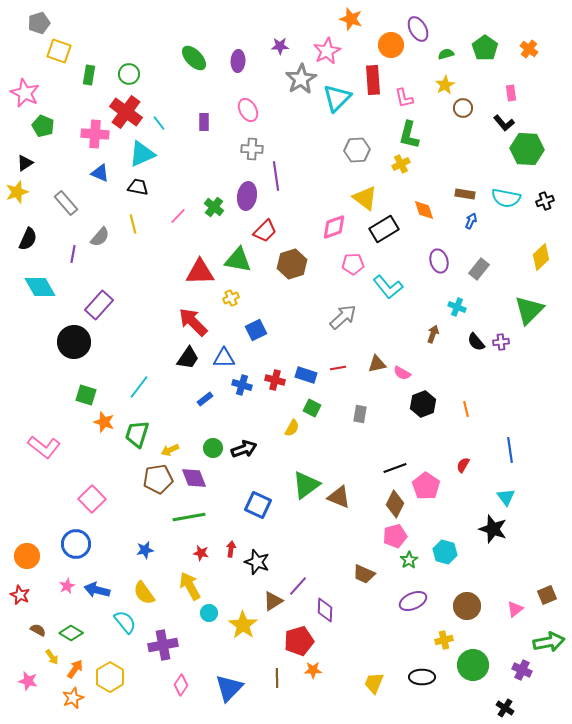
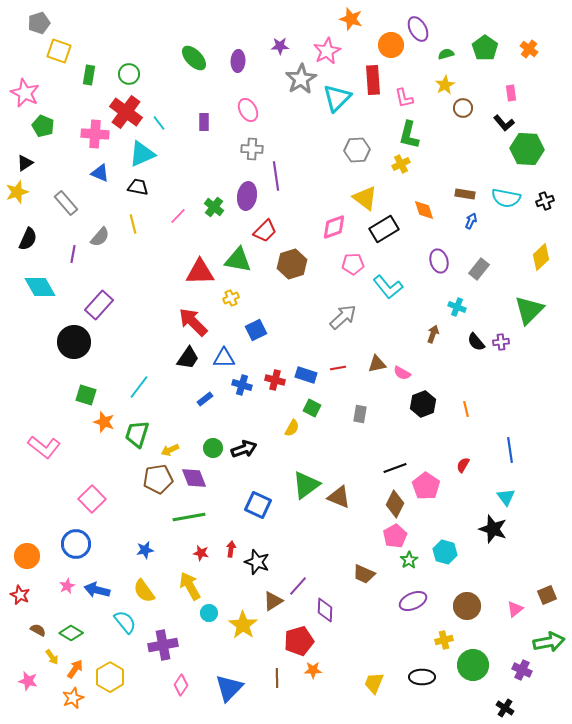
pink pentagon at (395, 536): rotated 15 degrees counterclockwise
yellow semicircle at (144, 593): moved 2 px up
